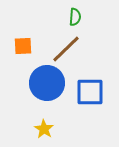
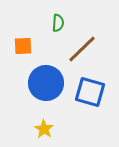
green semicircle: moved 17 px left, 6 px down
brown line: moved 16 px right
blue circle: moved 1 px left
blue square: rotated 16 degrees clockwise
